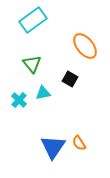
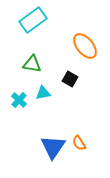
green triangle: rotated 42 degrees counterclockwise
